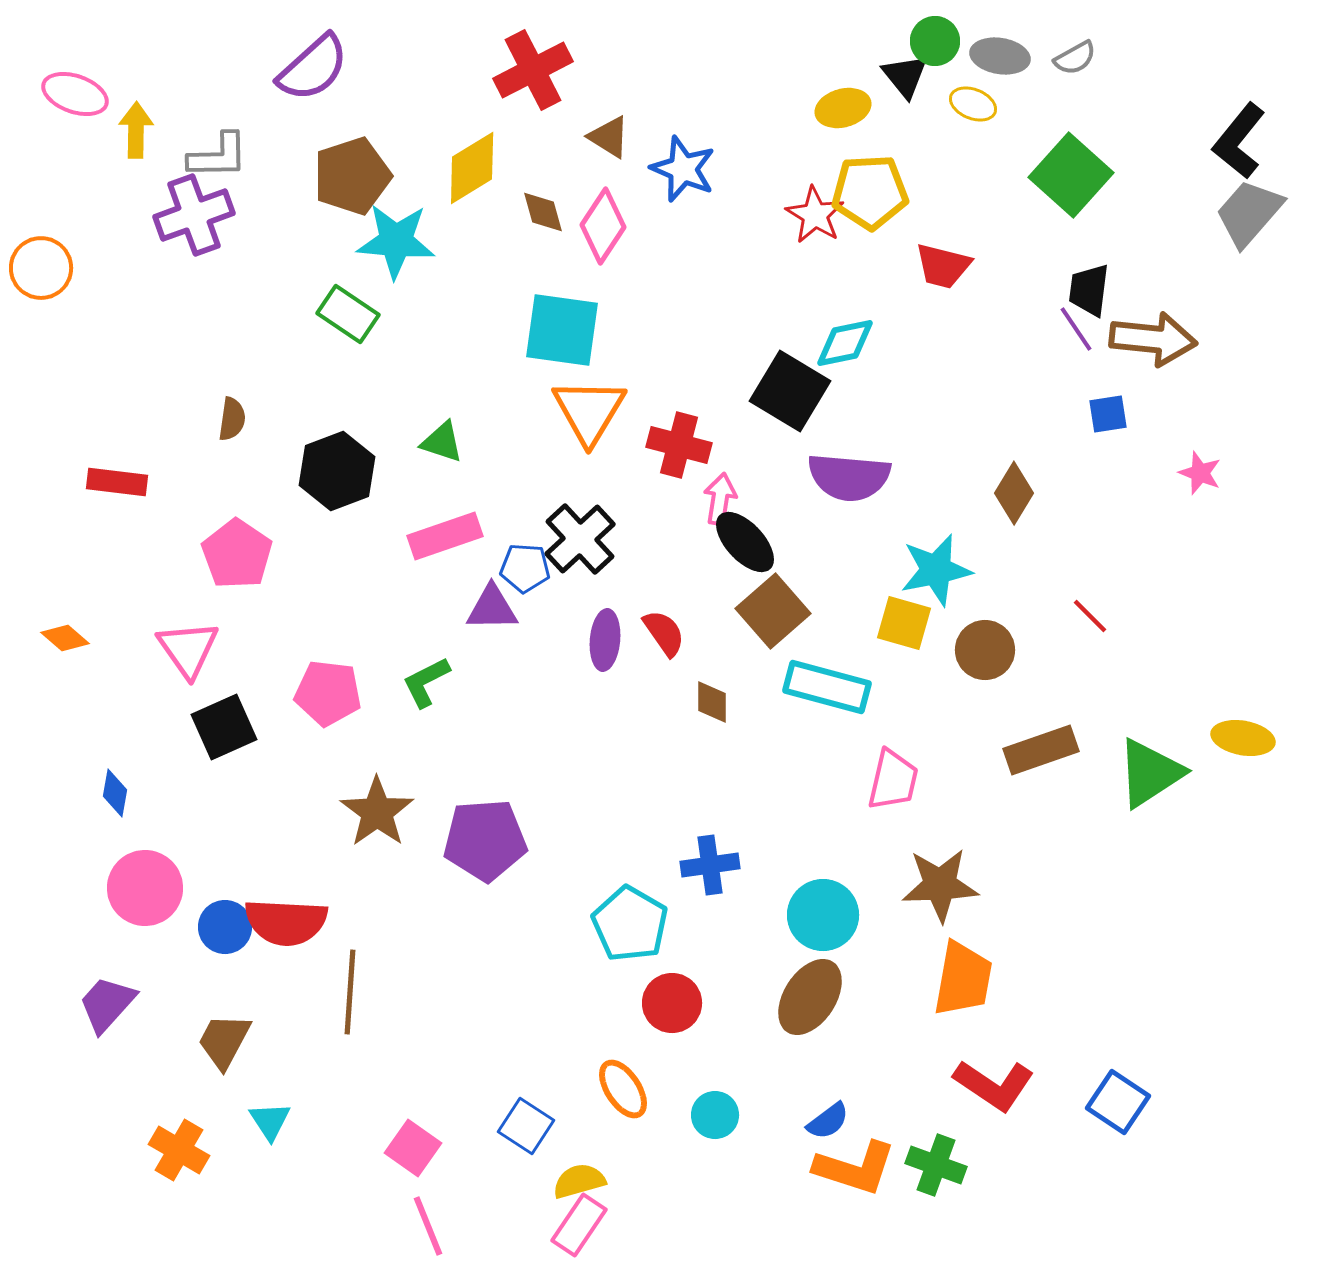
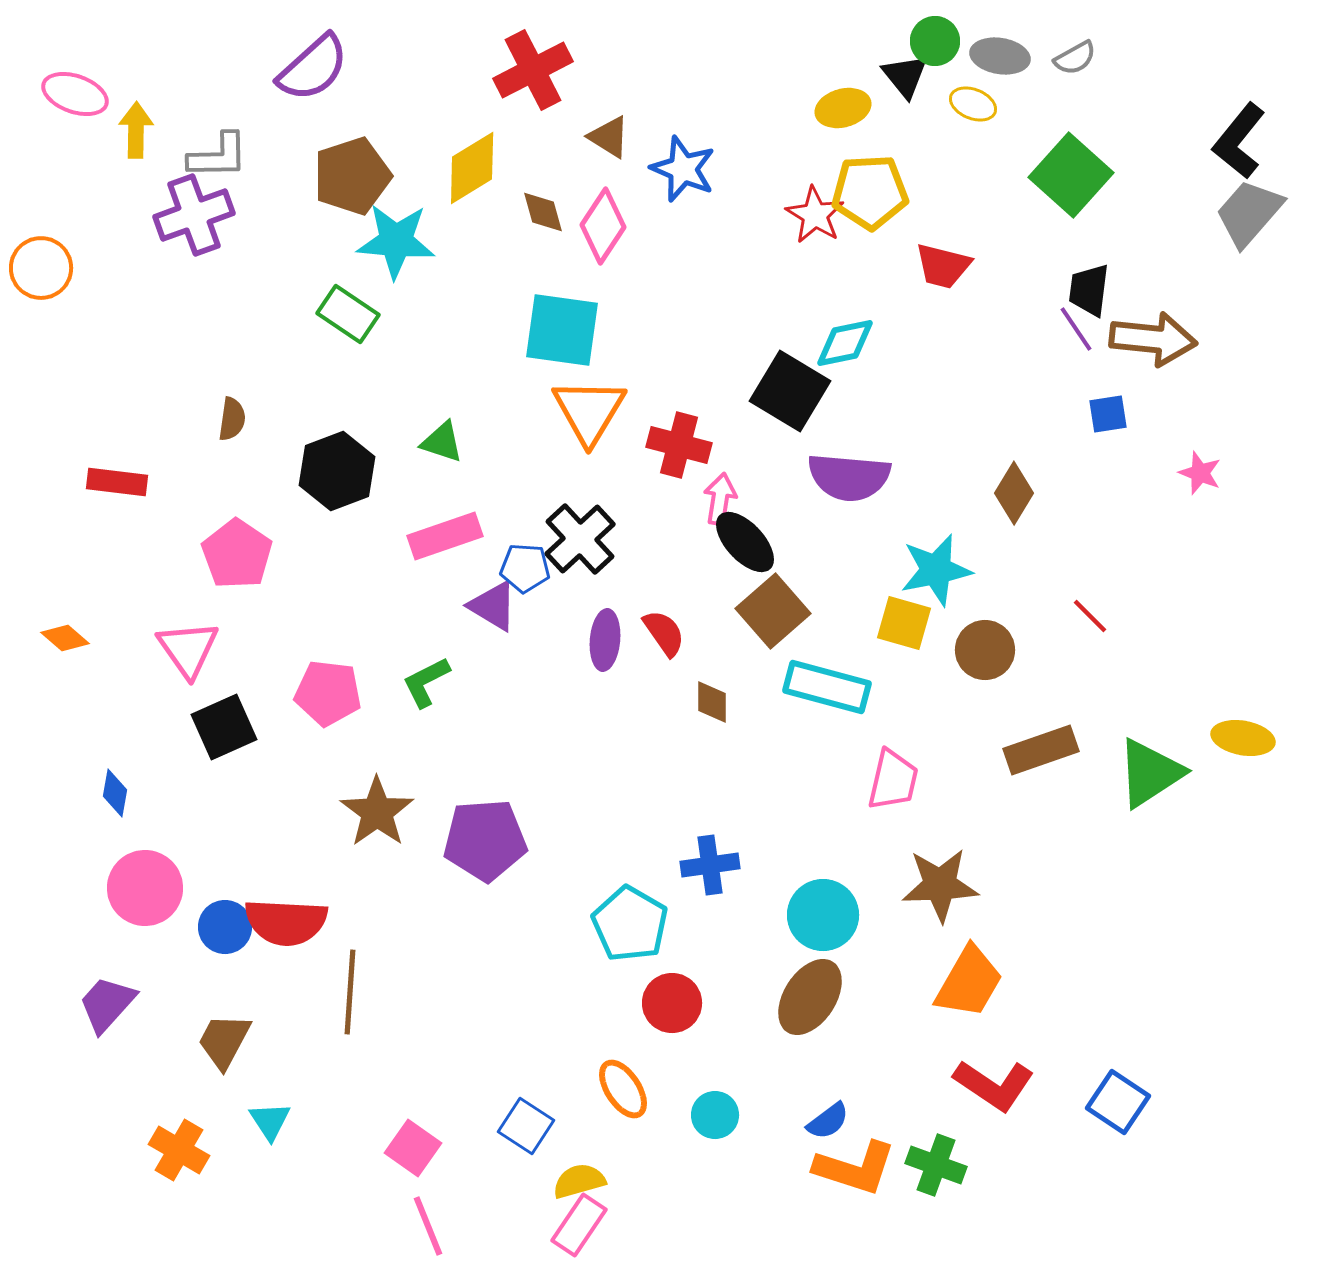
purple triangle at (492, 608): moved 1 px right, 2 px up; rotated 32 degrees clockwise
orange trapezoid at (963, 979): moved 6 px right, 3 px down; rotated 20 degrees clockwise
